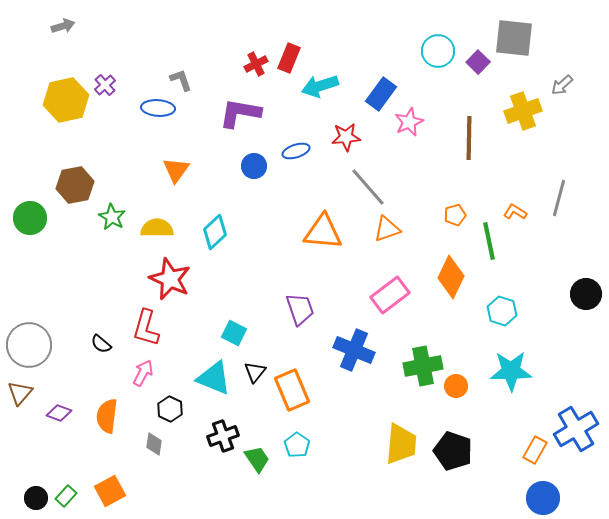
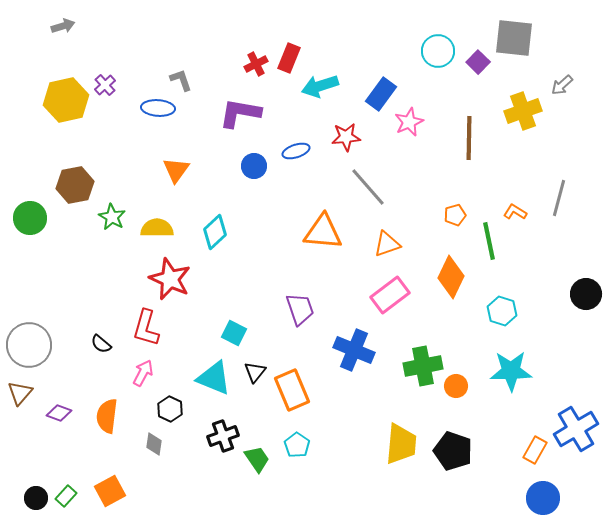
orange triangle at (387, 229): moved 15 px down
